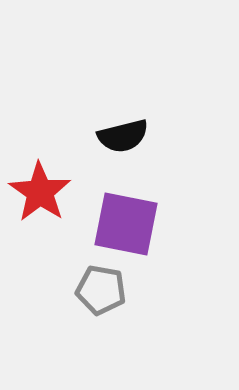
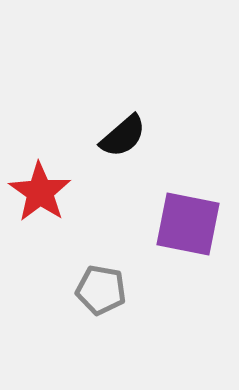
black semicircle: rotated 27 degrees counterclockwise
purple square: moved 62 px right
